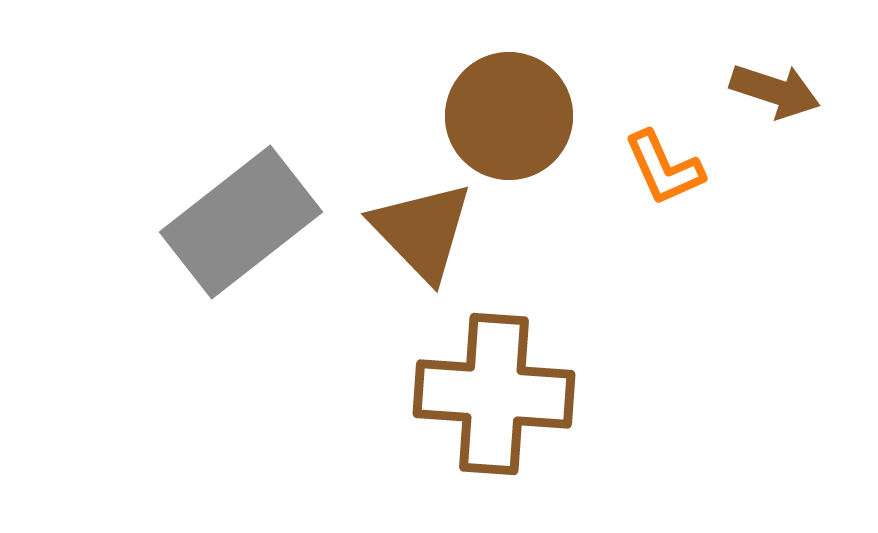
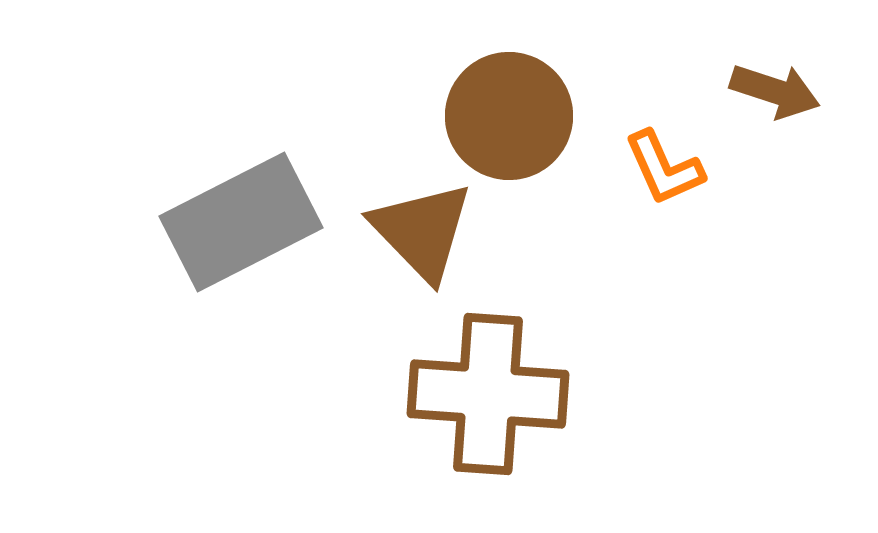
gray rectangle: rotated 11 degrees clockwise
brown cross: moved 6 px left
